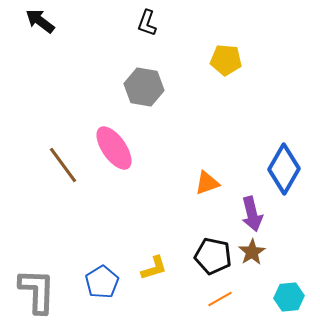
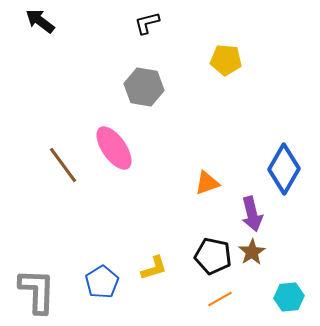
black L-shape: rotated 56 degrees clockwise
